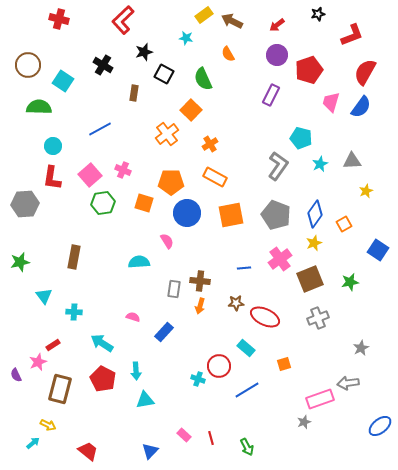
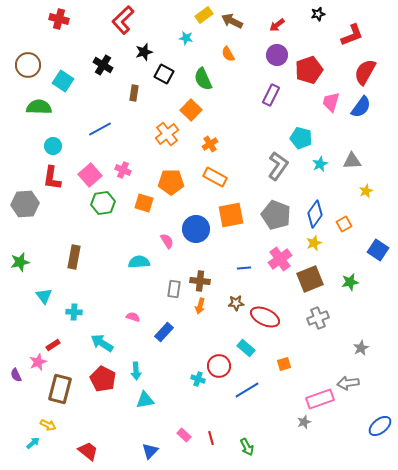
blue circle at (187, 213): moved 9 px right, 16 px down
